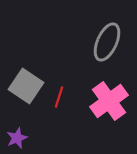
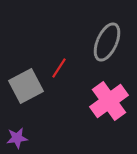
gray square: rotated 28 degrees clockwise
red line: moved 29 px up; rotated 15 degrees clockwise
purple star: rotated 15 degrees clockwise
